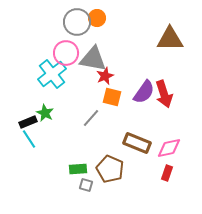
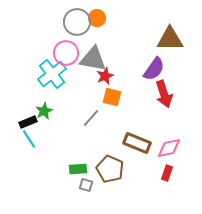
purple semicircle: moved 10 px right, 23 px up
green star: moved 1 px left, 2 px up; rotated 18 degrees clockwise
